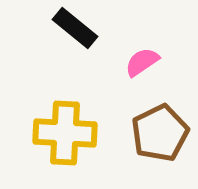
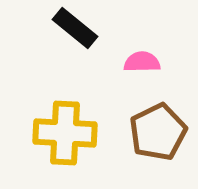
pink semicircle: rotated 33 degrees clockwise
brown pentagon: moved 2 px left, 1 px up
